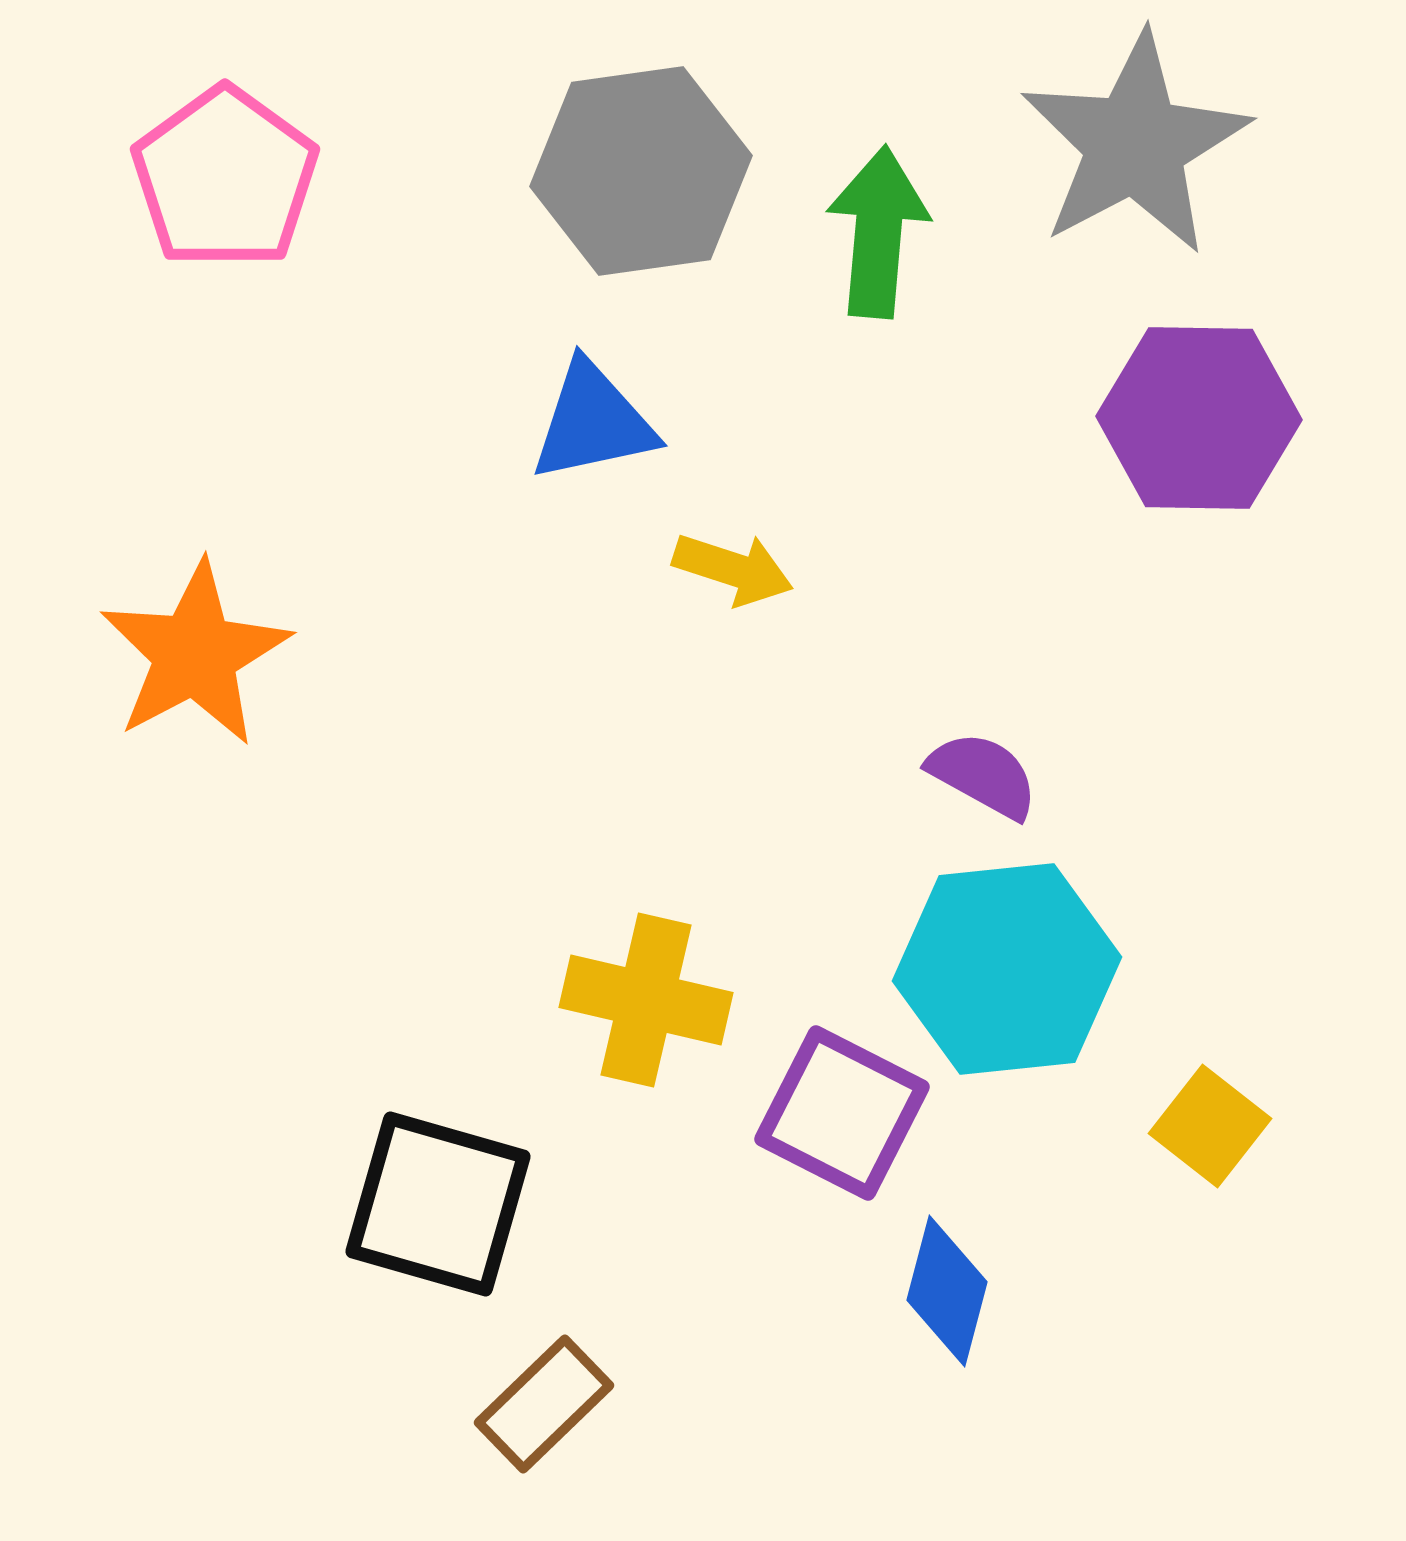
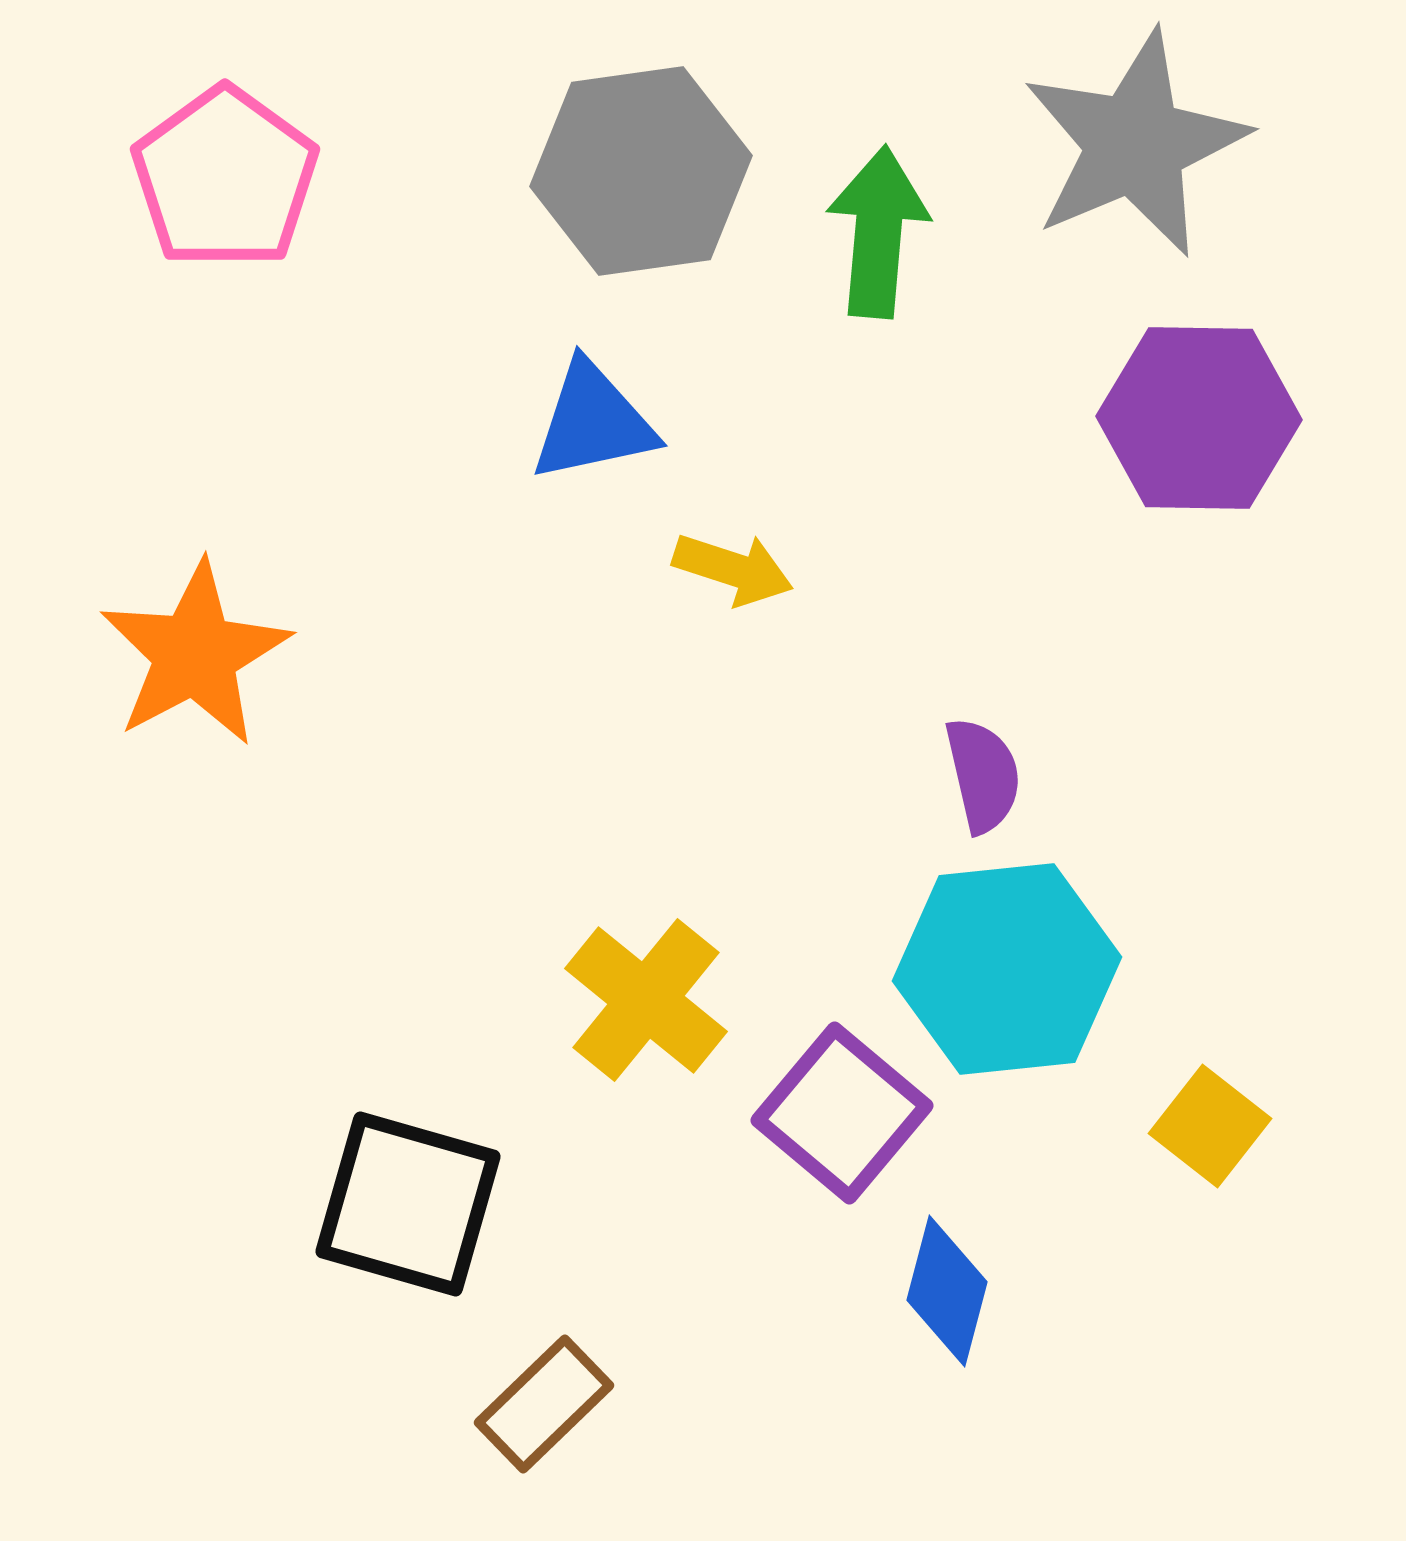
gray star: rotated 5 degrees clockwise
purple semicircle: rotated 48 degrees clockwise
yellow cross: rotated 26 degrees clockwise
purple square: rotated 13 degrees clockwise
black square: moved 30 px left
